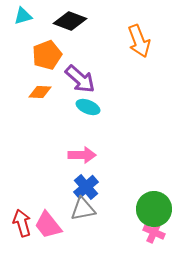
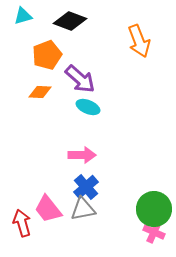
pink trapezoid: moved 16 px up
